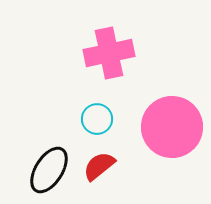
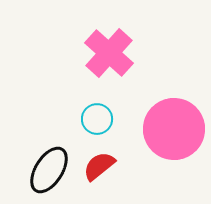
pink cross: rotated 36 degrees counterclockwise
pink circle: moved 2 px right, 2 px down
